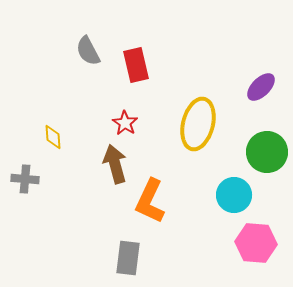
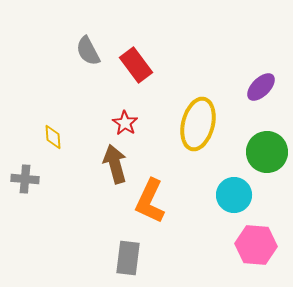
red rectangle: rotated 24 degrees counterclockwise
pink hexagon: moved 2 px down
